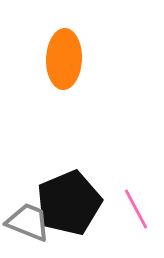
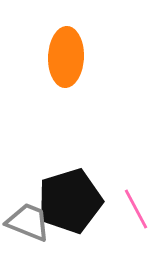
orange ellipse: moved 2 px right, 2 px up
black pentagon: moved 1 px right, 2 px up; rotated 6 degrees clockwise
